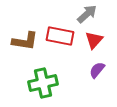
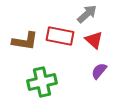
red triangle: rotated 30 degrees counterclockwise
purple semicircle: moved 2 px right, 1 px down
green cross: moved 1 px left, 1 px up
